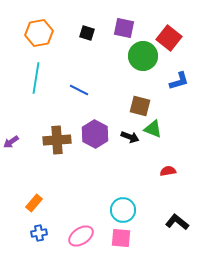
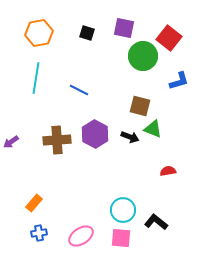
black L-shape: moved 21 px left
